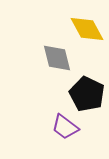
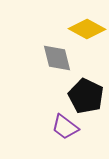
yellow diamond: rotated 33 degrees counterclockwise
black pentagon: moved 1 px left, 2 px down
